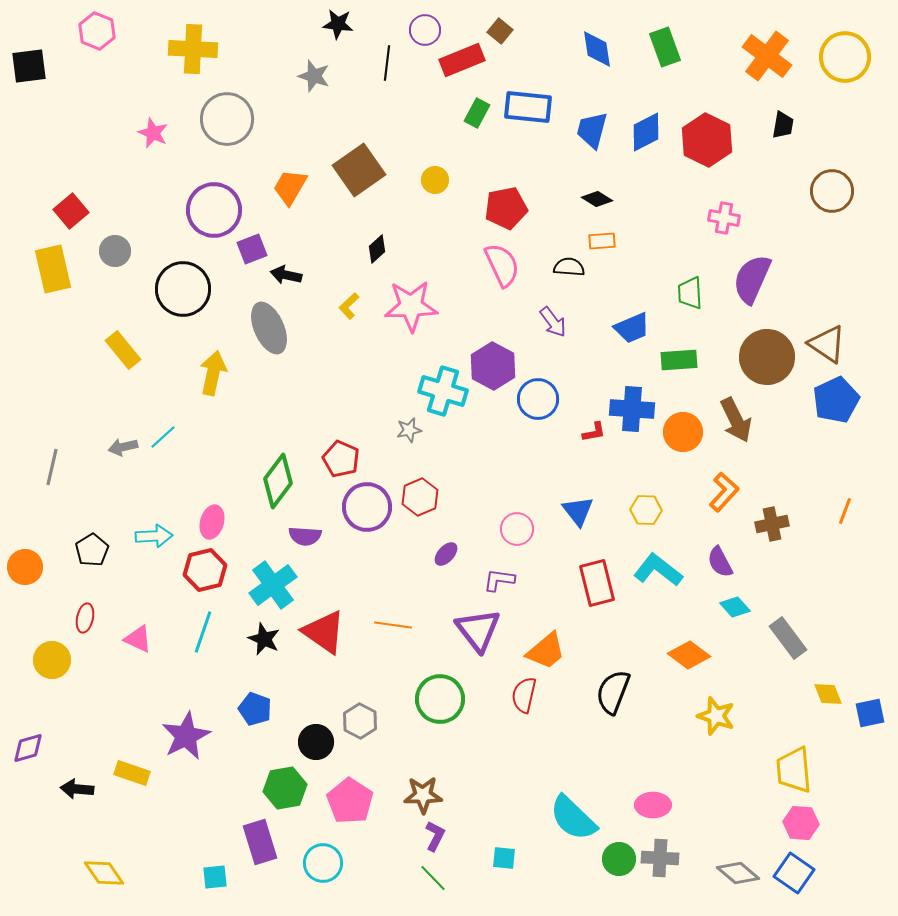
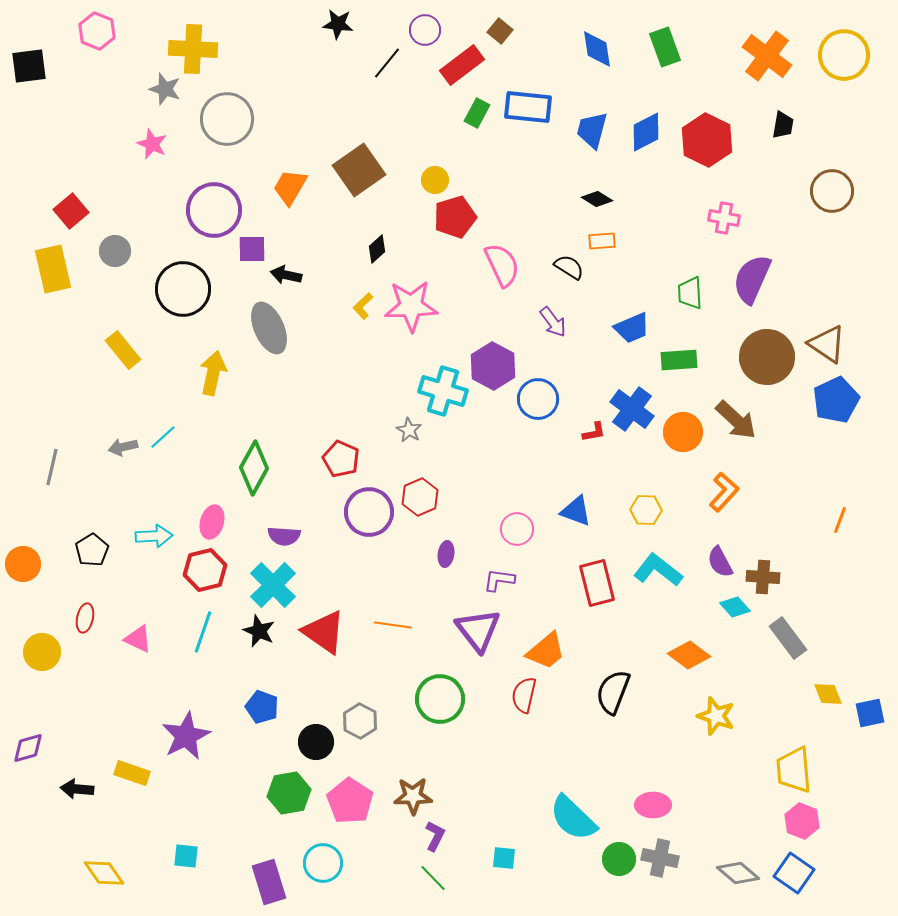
yellow circle at (845, 57): moved 1 px left, 2 px up
red rectangle at (462, 60): moved 5 px down; rotated 15 degrees counterclockwise
black line at (387, 63): rotated 32 degrees clockwise
gray star at (314, 76): moved 149 px left, 13 px down
pink star at (153, 133): moved 1 px left, 11 px down
red pentagon at (506, 208): moved 51 px left, 9 px down; rotated 6 degrees counterclockwise
purple square at (252, 249): rotated 20 degrees clockwise
black semicircle at (569, 267): rotated 28 degrees clockwise
yellow L-shape at (349, 306): moved 14 px right
blue cross at (632, 409): rotated 33 degrees clockwise
brown arrow at (736, 420): rotated 21 degrees counterclockwise
gray star at (409, 430): rotated 30 degrees counterclockwise
green diamond at (278, 481): moved 24 px left, 13 px up; rotated 8 degrees counterclockwise
purple circle at (367, 507): moved 2 px right, 5 px down
blue triangle at (578, 511): moved 2 px left; rotated 32 degrees counterclockwise
orange line at (845, 511): moved 5 px left, 9 px down
brown cross at (772, 524): moved 9 px left, 53 px down; rotated 16 degrees clockwise
purple semicircle at (305, 536): moved 21 px left
purple ellipse at (446, 554): rotated 35 degrees counterclockwise
orange circle at (25, 567): moved 2 px left, 3 px up
cyan cross at (273, 585): rotated 9 degrees counterclockwise
black star at (264, 639): moved 5 px left, 8 px up
yellow circle at (52, 660): moved 10 px left, 8 px up
blue pentagon at (255, 709): moved 7 px right, 2 px up
green hexagon at (285, 788): moved 4 px right, 5 px down
brown star at (423, 795): moved 10 px left, 1 px down
pink hexagon at (801, 823): moved 1 px right, 2 px up; rotated 16 degrees clockwise
purple rectangle at (260, 842): moved 9 px right, 40 px down
gray cross at (660, 858): rotated 9 degrees clockwise
cyan square at (215, 877): moved 29 px left, 21 px up; rotated 12 degrees clockwise
